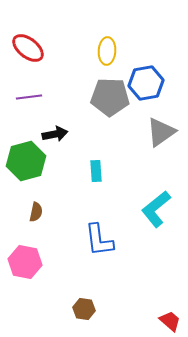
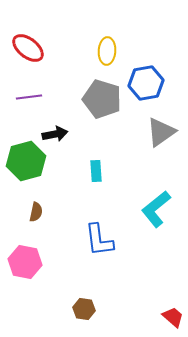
gray pentagon: moved 8 px left, 2 px down; rotated 15 degrees clockwise
red trapezoid: moved 3 px right, 4 px up
